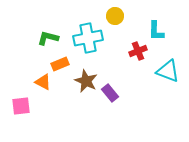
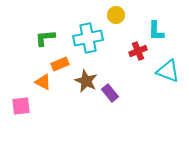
yellow circle: moved 1 px right, 1 px up
green L-shape: moved 3 px left; rotated 20 degrees counterclockwise
